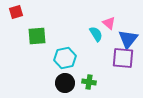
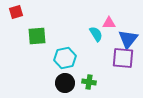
pink triangle: rotated 40 degrees counterclockwise
